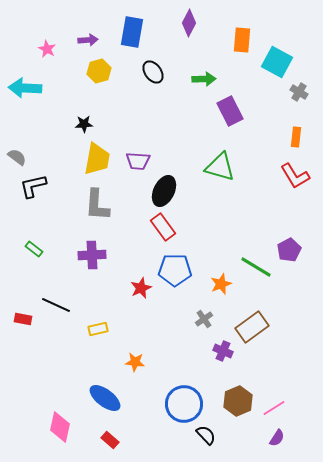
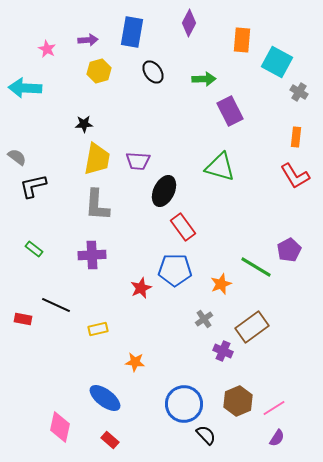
red rectangle at (163, 227): moved 20 px right
